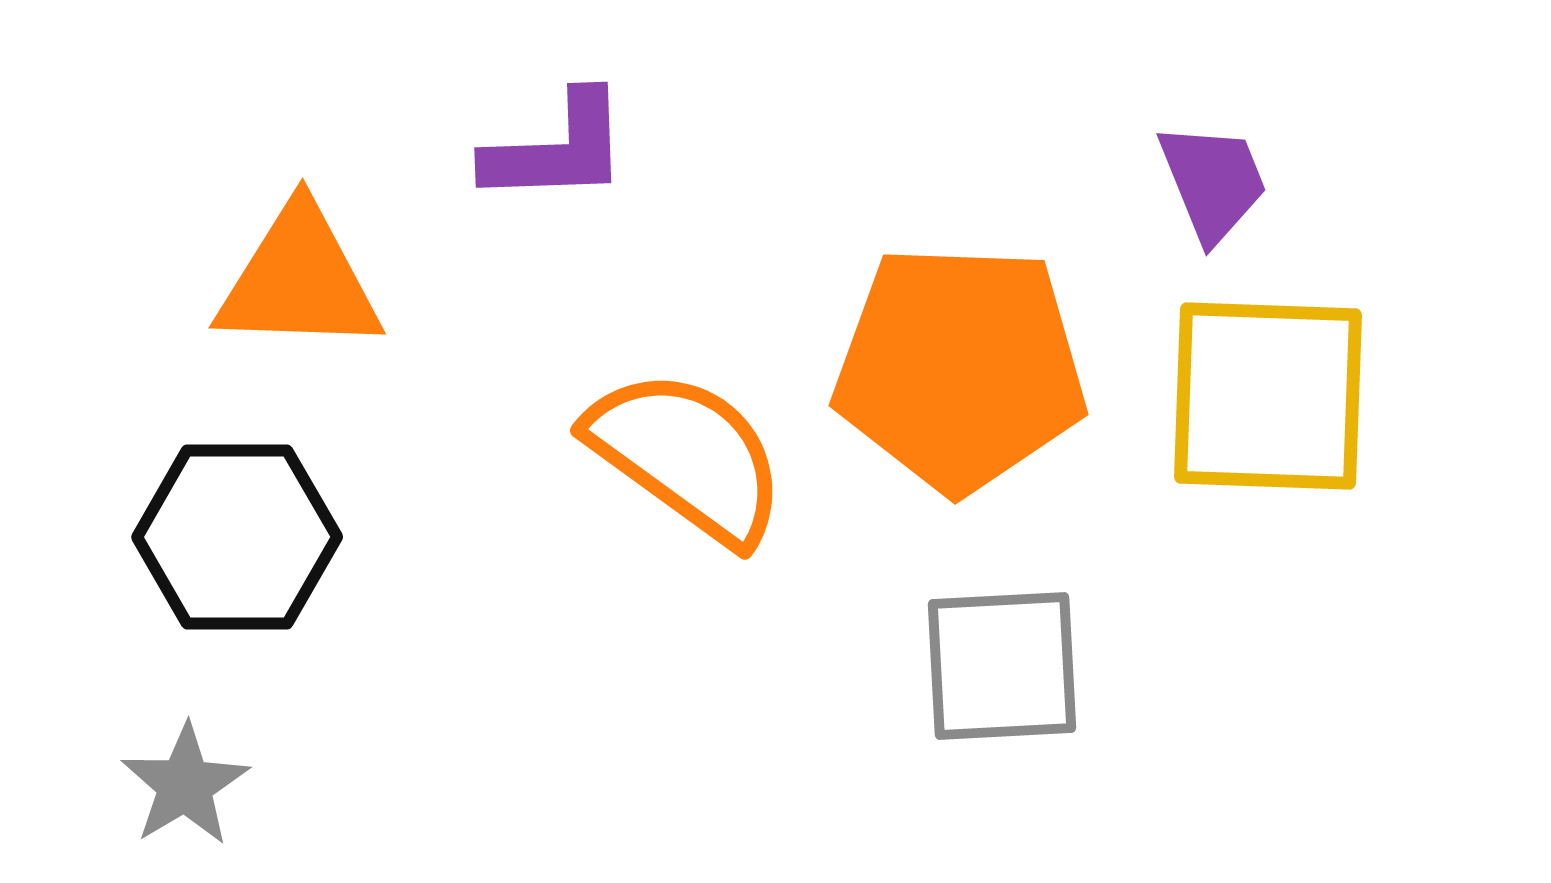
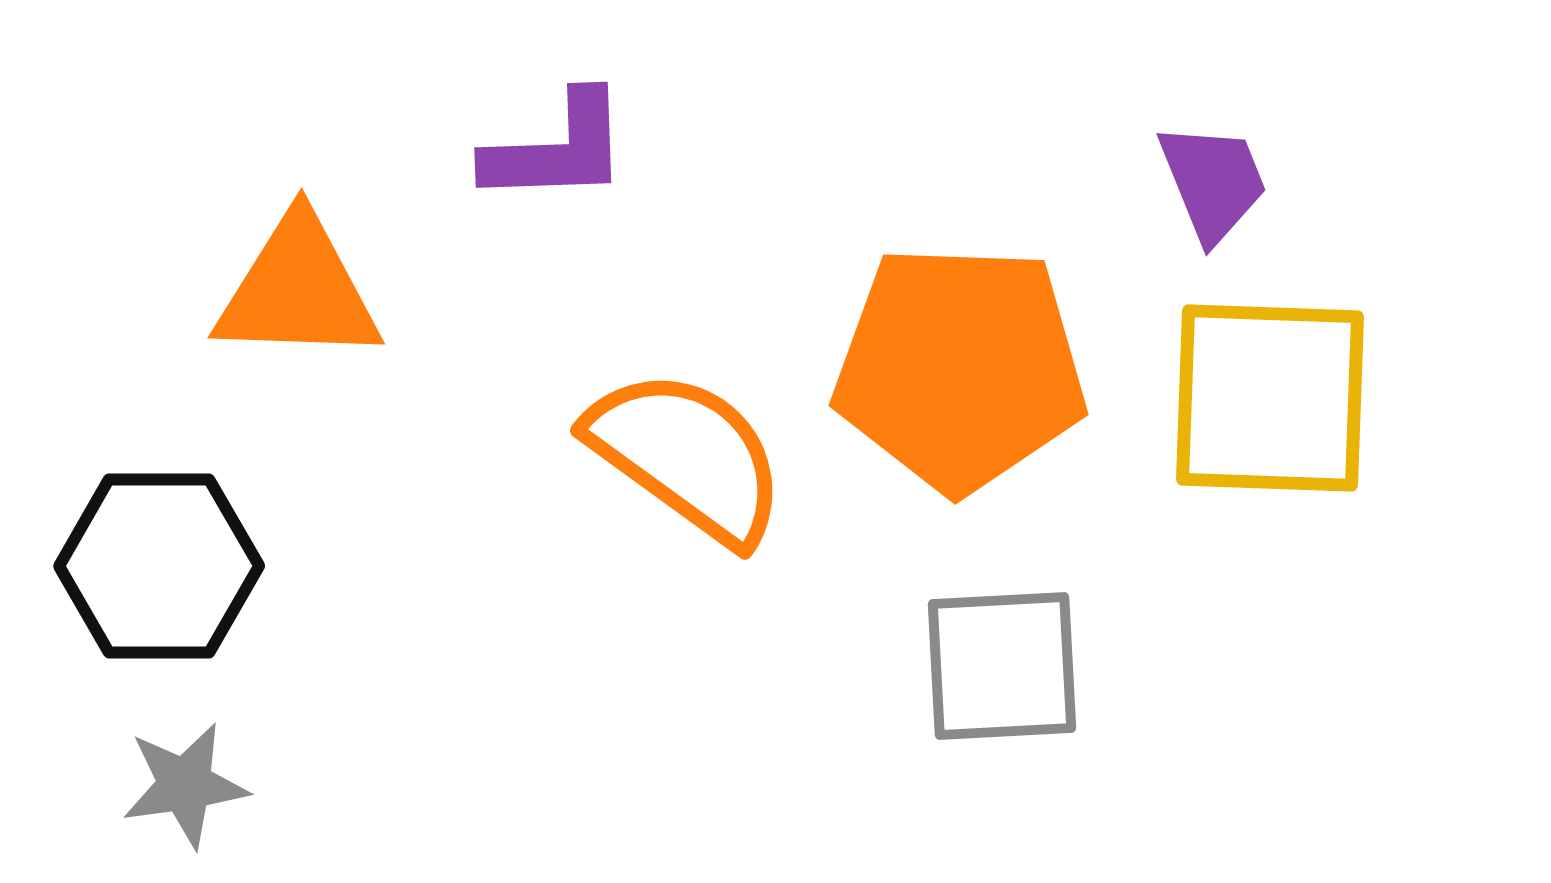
orange triangle: moved 1 px left, 10 px down
yellow square: moved 2 px right, 2 px down
black hexagon: moved 78 px left, 29 px down
gray star: rotated 23 degrees clockwise
